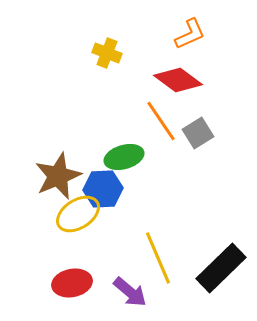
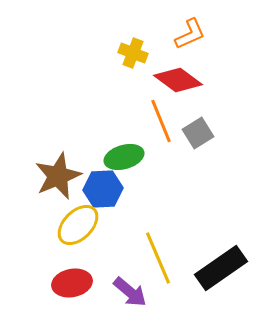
yellow cross: moved 26 px right
orange line: rotated 12 degrees clockwise
yellow ellipse: moved 11 px down; rotated 12 degrees counterclockwise
black rectangle: rotated 9 degrees clockwise
